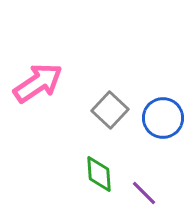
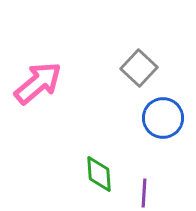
pink arrow: rotated 6 degrees counterclockwise
gray square: moved 29 px right, 42 px up
purple line: rotated 48 degrees clockwise
